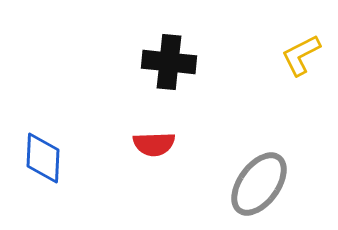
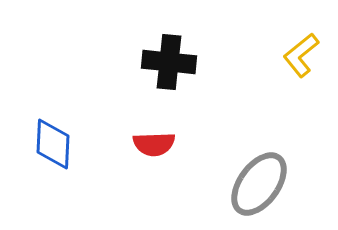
yellow L-shape: rotated 12 degrees counterclockwise
blue diamond: moved 10 px right, 14 px up
